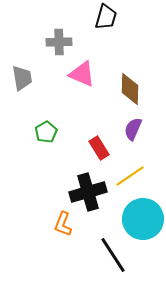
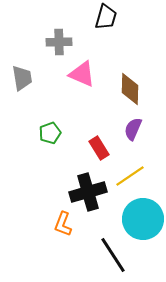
green pentagon: moved 4 px right, 1 px down; rotated 10 degrees clockwise
